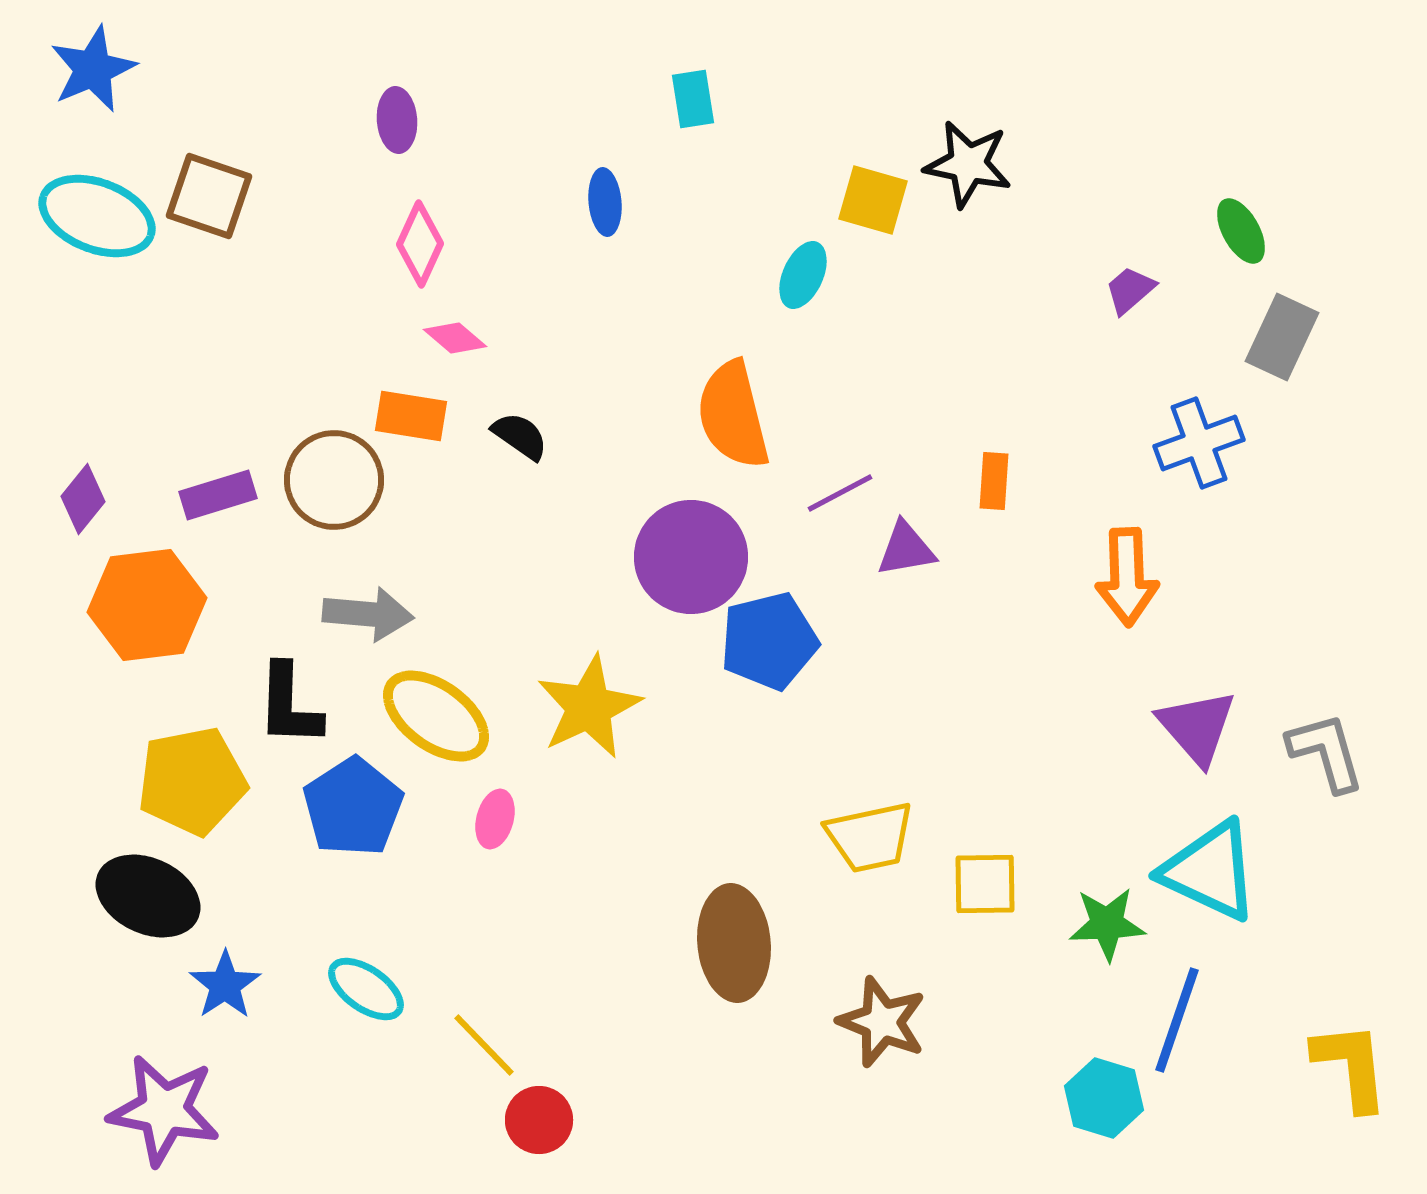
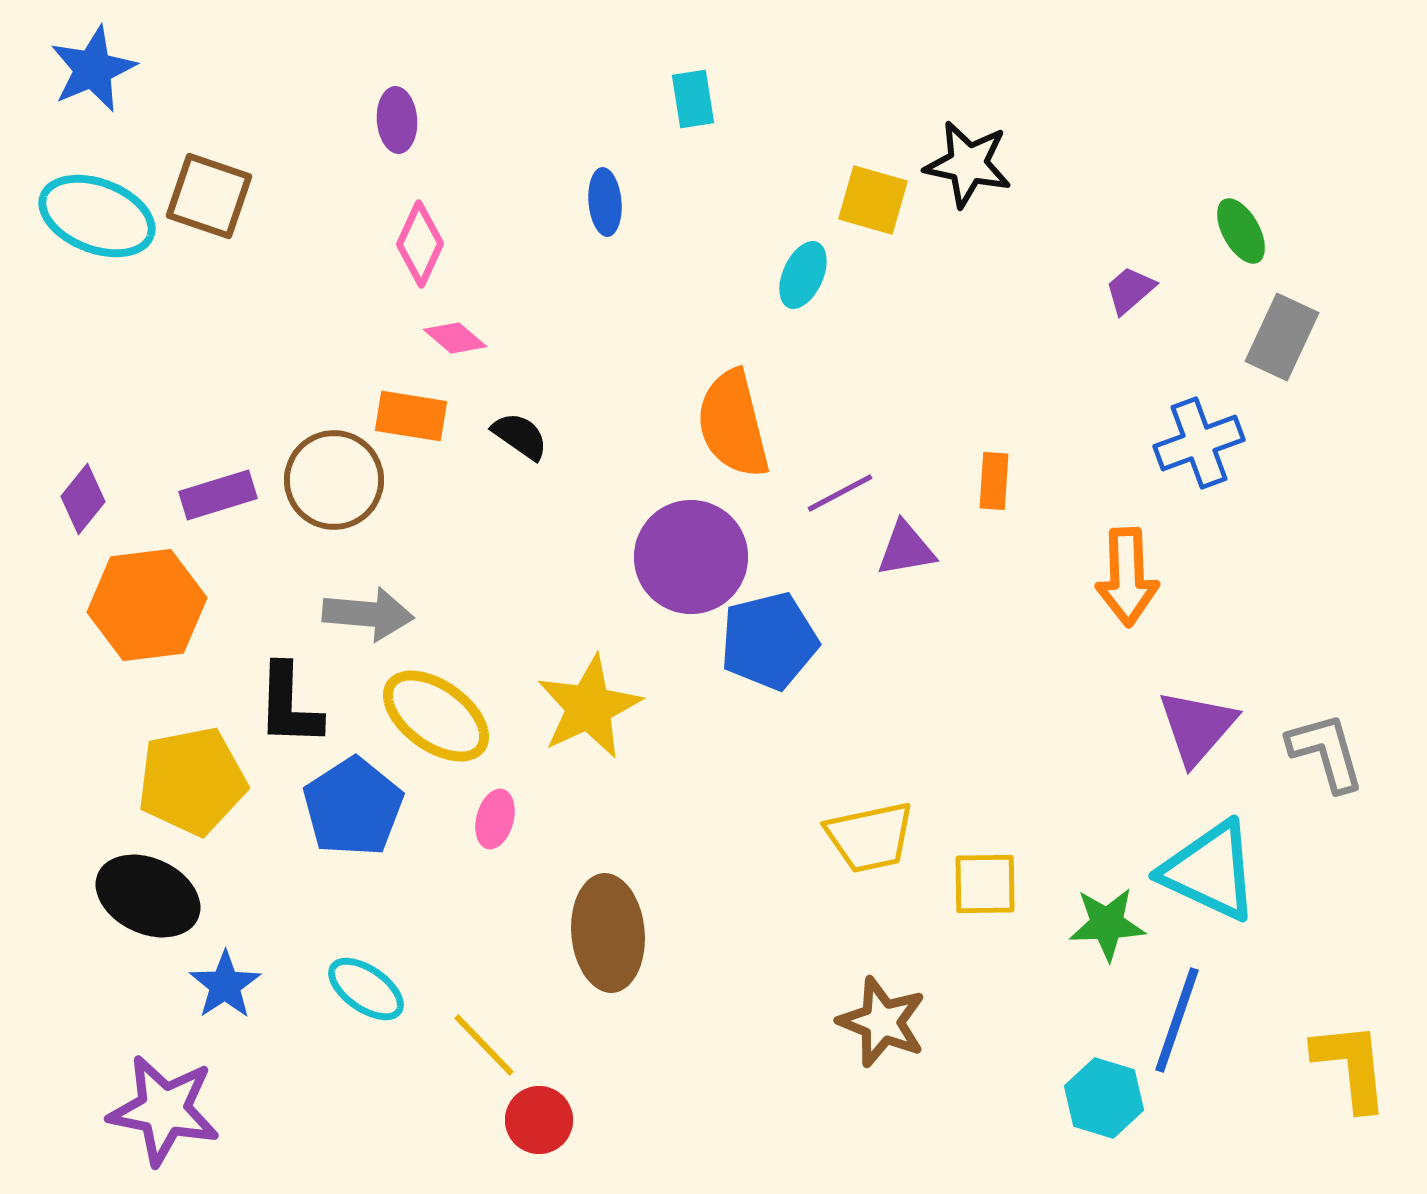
orange semicircle at (733, 415): moved 9 px down
purple triangle at (1197, 727): rotated 22 degrees clockwise
brown ellipse at (734, 943): moved 126 px left, 10 px up
